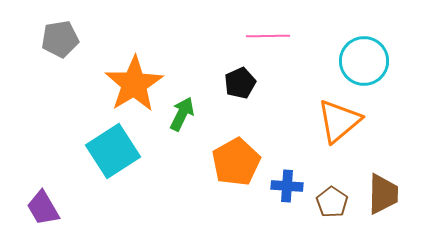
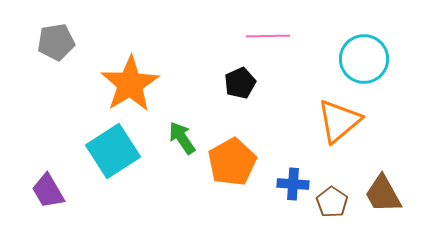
gray pentagon: moved 4 px left, 3 px down
cyan circle: moved 2 px up
orange star: moved 4 px left
green arrow: moved 24 px down; rotated 60 degrees counterclockwise
orange pentagon: moved 4 px left
blue cross: moved 6 px right, 2 px up
brown trapezoid: rotated 150 degrees clockwise
purple trapezoid: moved 5 px right, 17 px up
